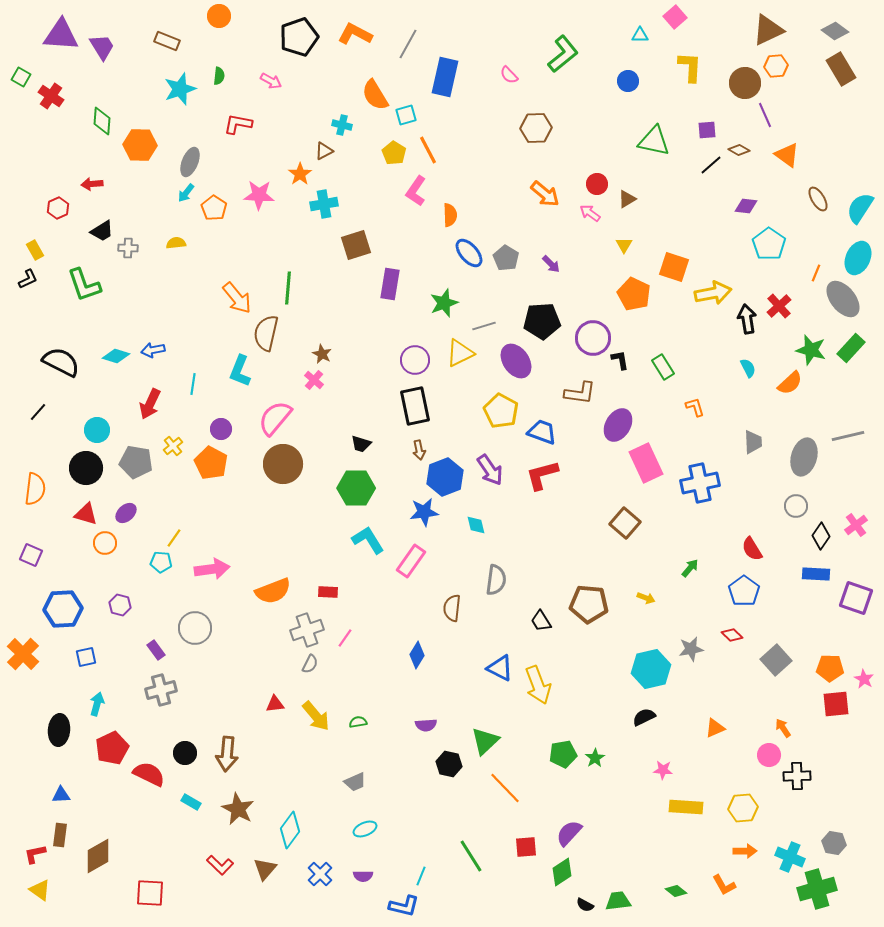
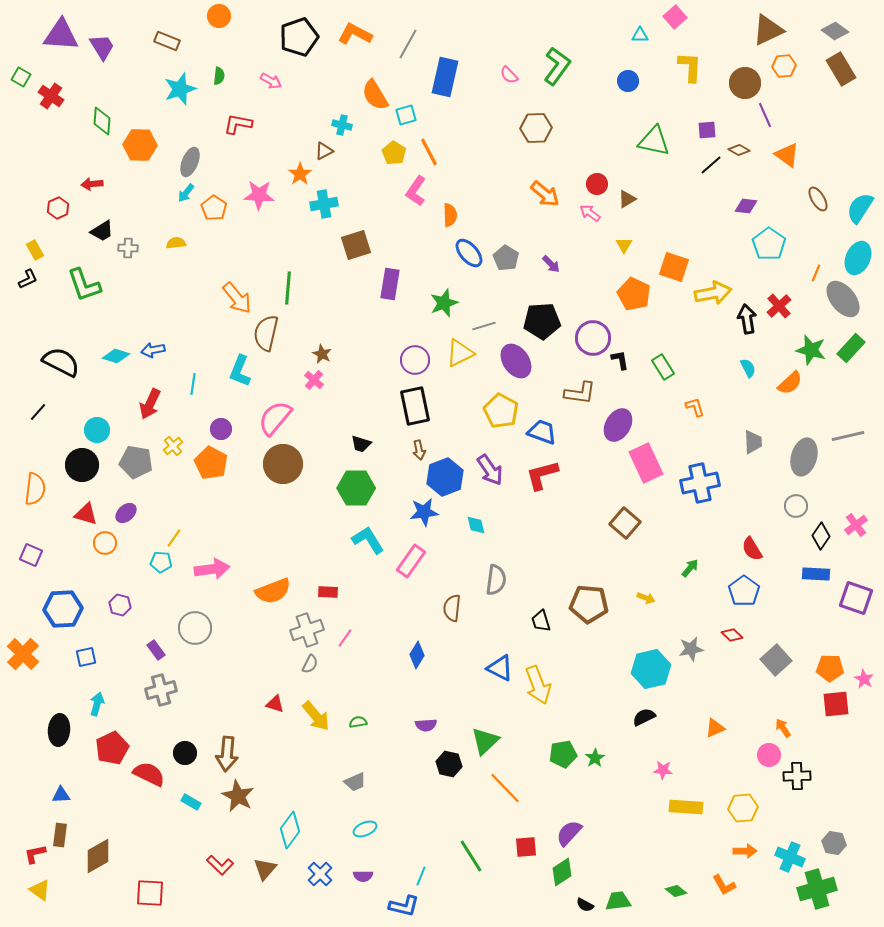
green L-shape at (563, 54): moved 6 px left, 12 px down; rotated 15 degrees counterclockwise
orange hexagon at (776, 66): moved 8 px right
orange line at (428, 150): moved 1 px right, 2 px down
black circle at (86, 468): moved 4 px left, 3 px up
black trapezoid at (541, 621): rotated 15 degrees clockwise
red triangle at (275, 704): rotated 24 degrees clockwise
brown star at (238, 809): moved 13 px up
